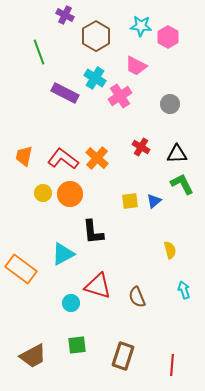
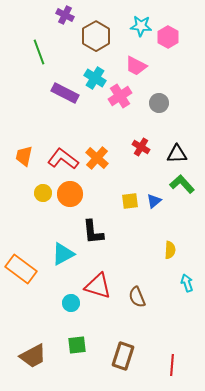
gray circle: moved 11 px left, 1 px up
green L-shape: rotated 15 degrees counterclockwise
yellow semicircle: rotated 18 degrees clockwise
cyan arrow: moved 3 px right, 7 px up
